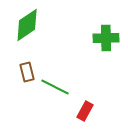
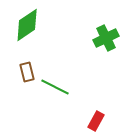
green cross: rotated 25 degrees counterclockwise
red rectangle: moved 11 px right, 10 px down
